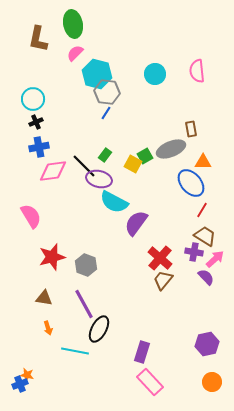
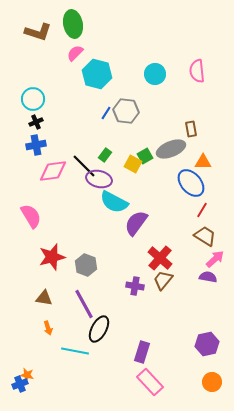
brown L-shape at (38, 39): moved 7 px up; rotated 84 degrees counterclockwise
gray hexagon at (107, 92): moved 19 px right, 19 px down
blue cross at (39, 147): moved 3 px left, 2 px up
purple cross at (194, 252): moved 59 px left, 34 px down
purple semicircle at (206, 277): moved 2 px right; rotated 36 degrees counterclockwise
